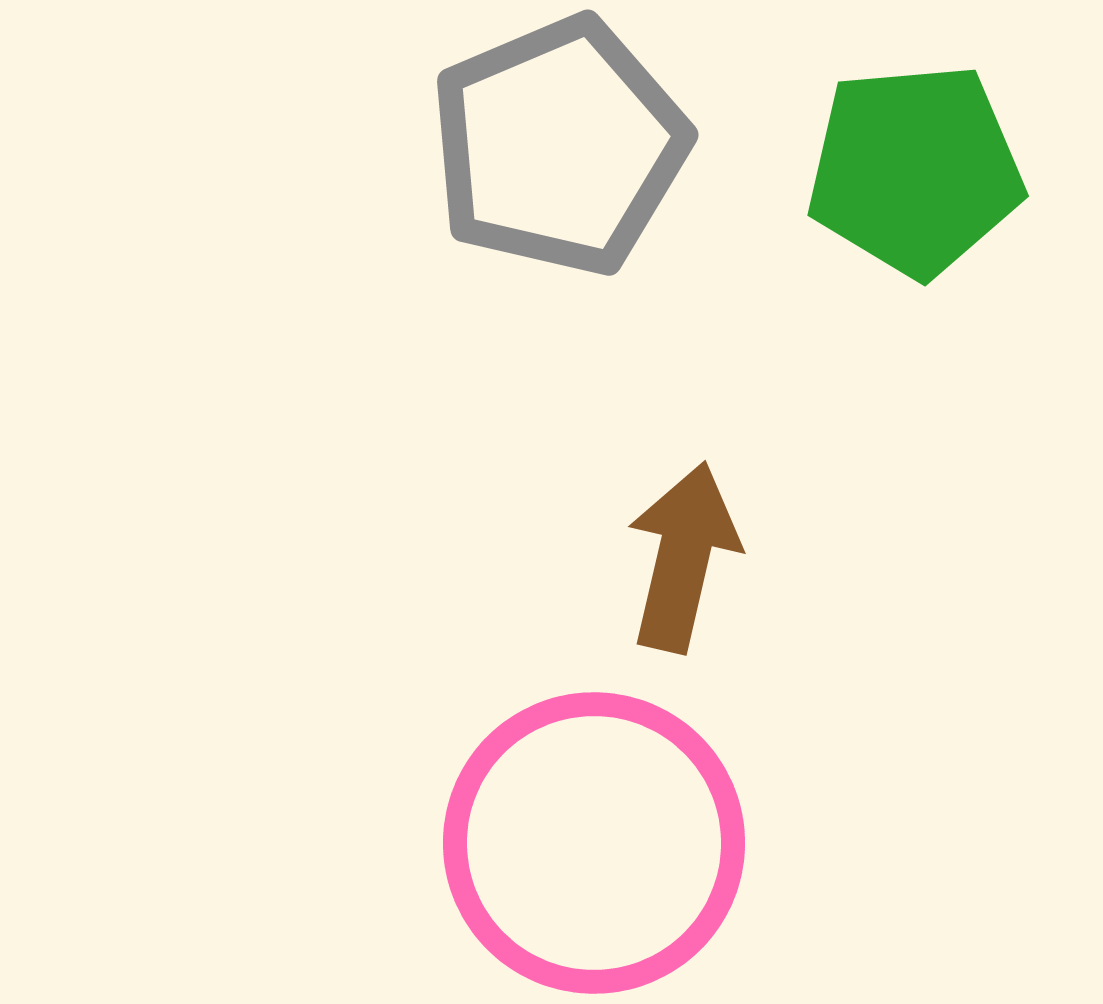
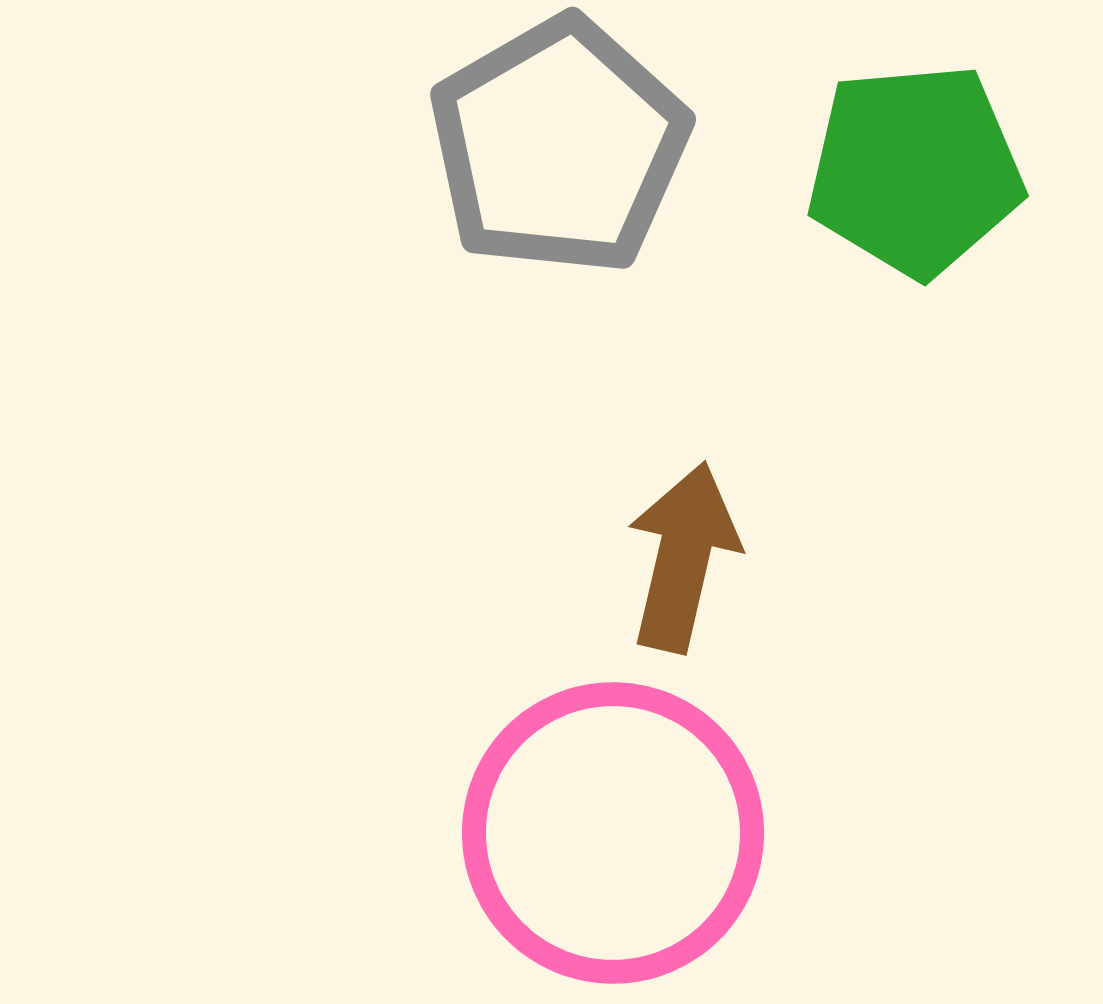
gray pentagon: rotated 7 degrees counterclockwise
pink circle: moved 19 px right, 10 px up
